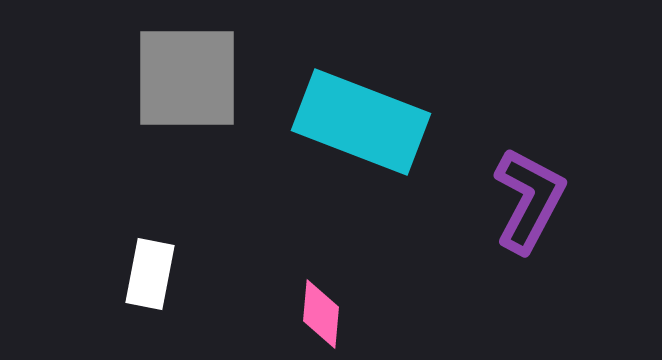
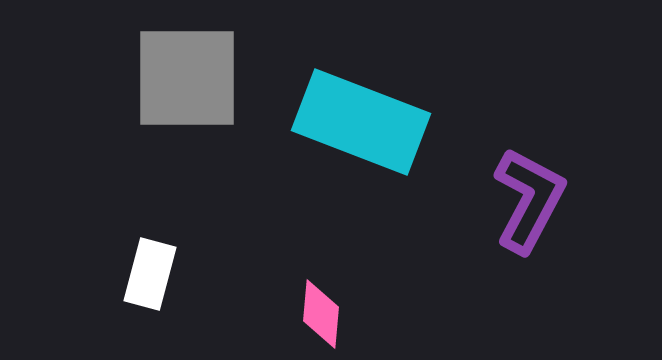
white rectangle: rotated 4 degrees clockwise
